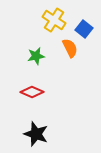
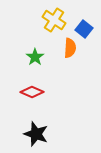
orange semicircle: rotated 30 degrees clockwise
green star: moved 1 px left, 1 px down; rotated 24 degrees counterclockwise
